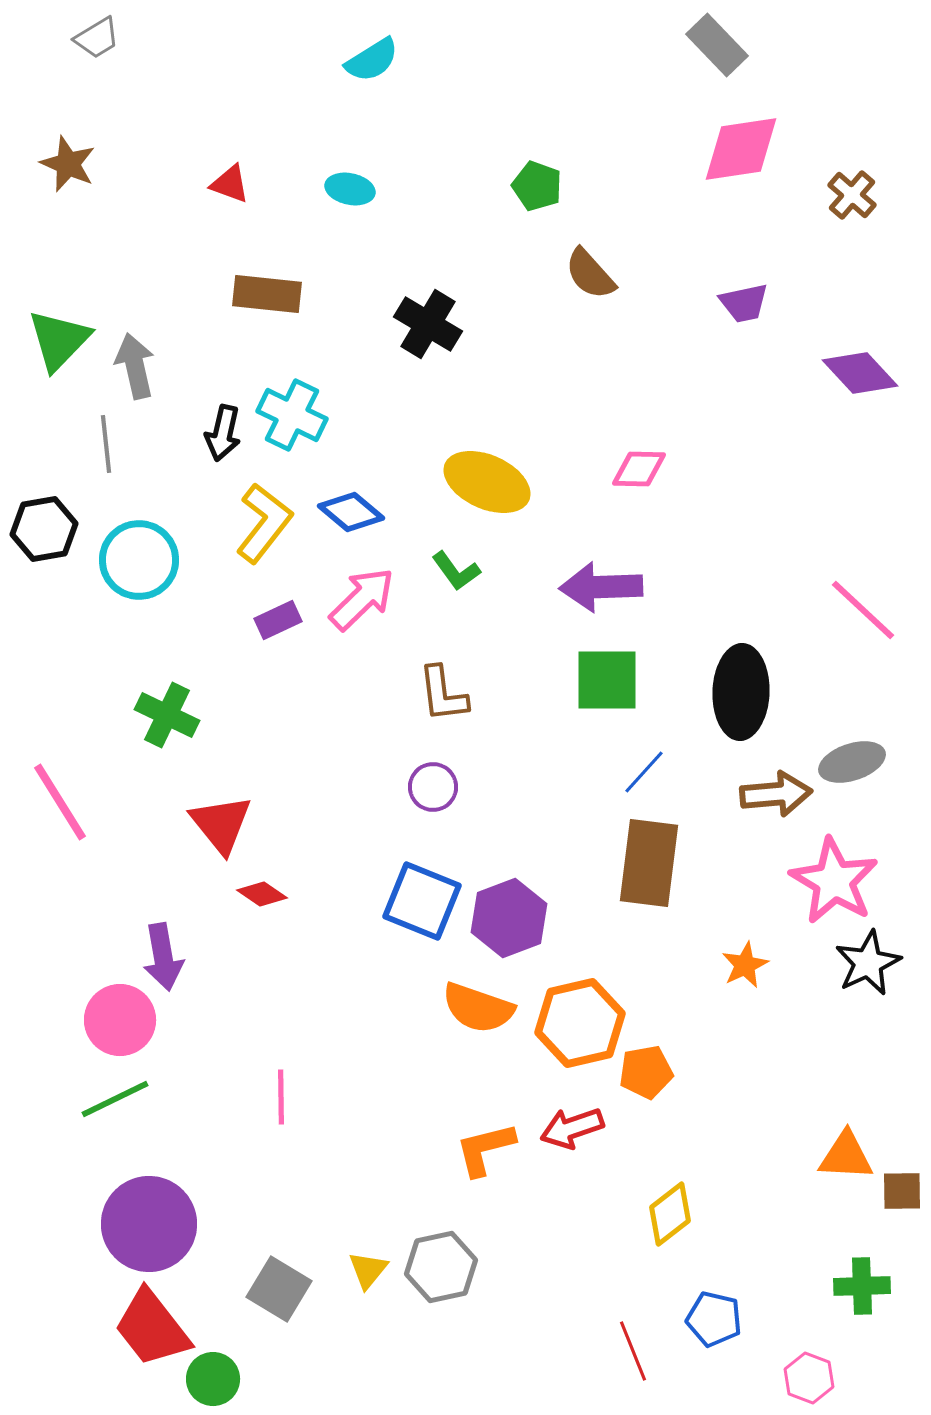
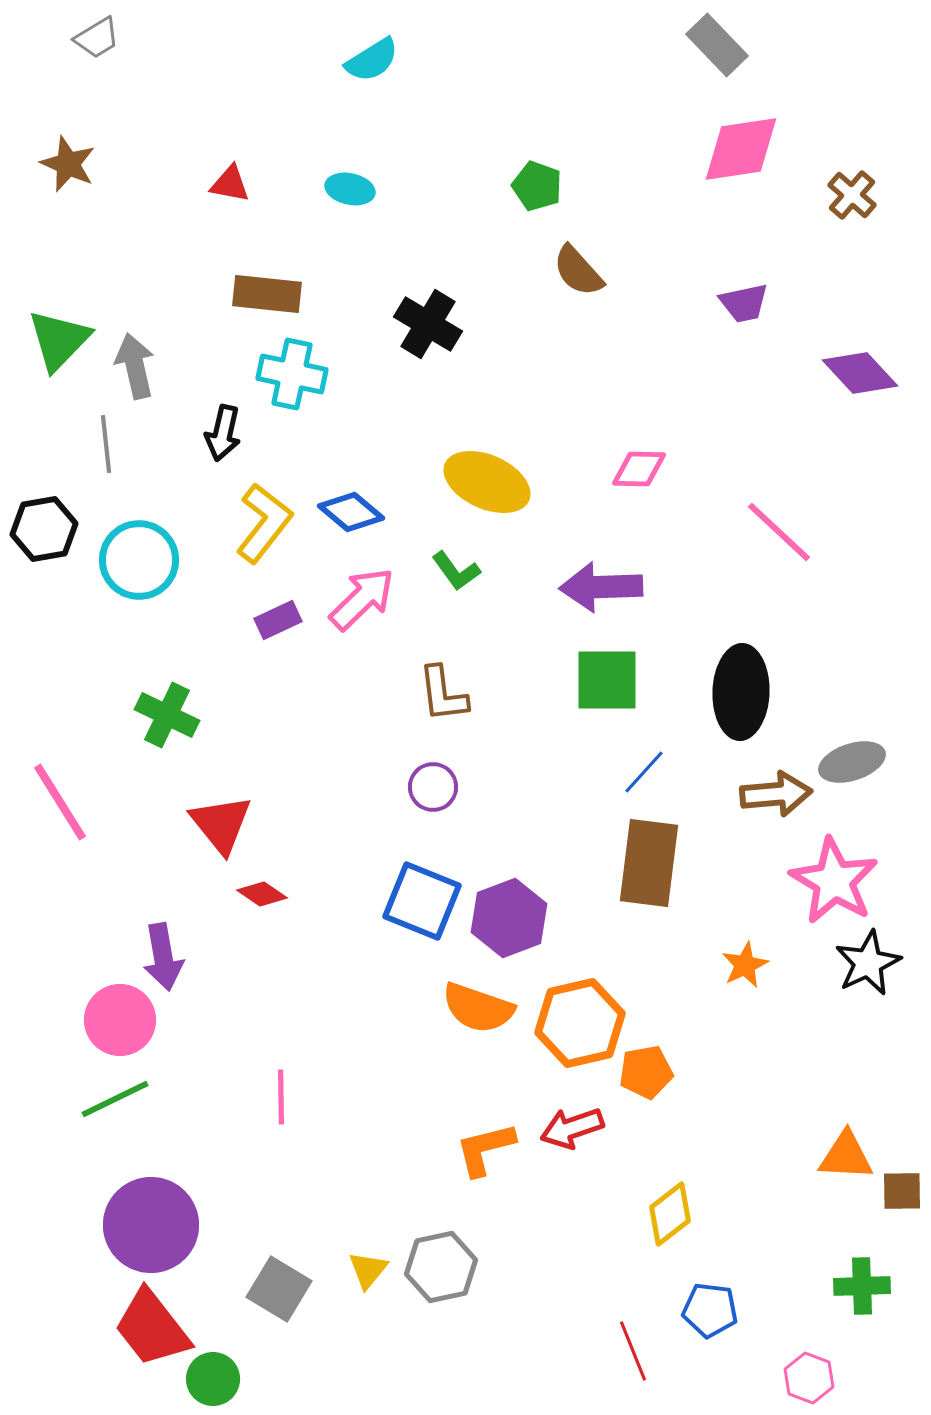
red triangle at (230, 184): rotated 9 degrees counterclockwise
brown semicircle at (590, 274): moved 12 px left, 3 px up
cyan cross at (292, 415): moved 41 px up; rotated 14 degrees counterclockwise
pink line at (863, 610): moved 84 px left, 78 px up
purple circle at (149, 1224): moved 2 px right, 1 px down
blue pentagon at (714, 1319): moved 4 px left, 9 px up; rotated 6 degrees counterclockwise
